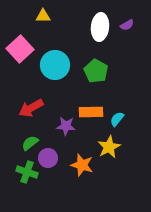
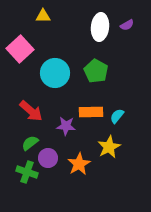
cyan circle: moved 8 px down
red arrow: moved 3 px down; rotated 110 degrees counterclockwise
cyan semicircle: moved 3 px up
orange star: moved 3 px left, 1 px up; rotated 25 degrees clockwise
